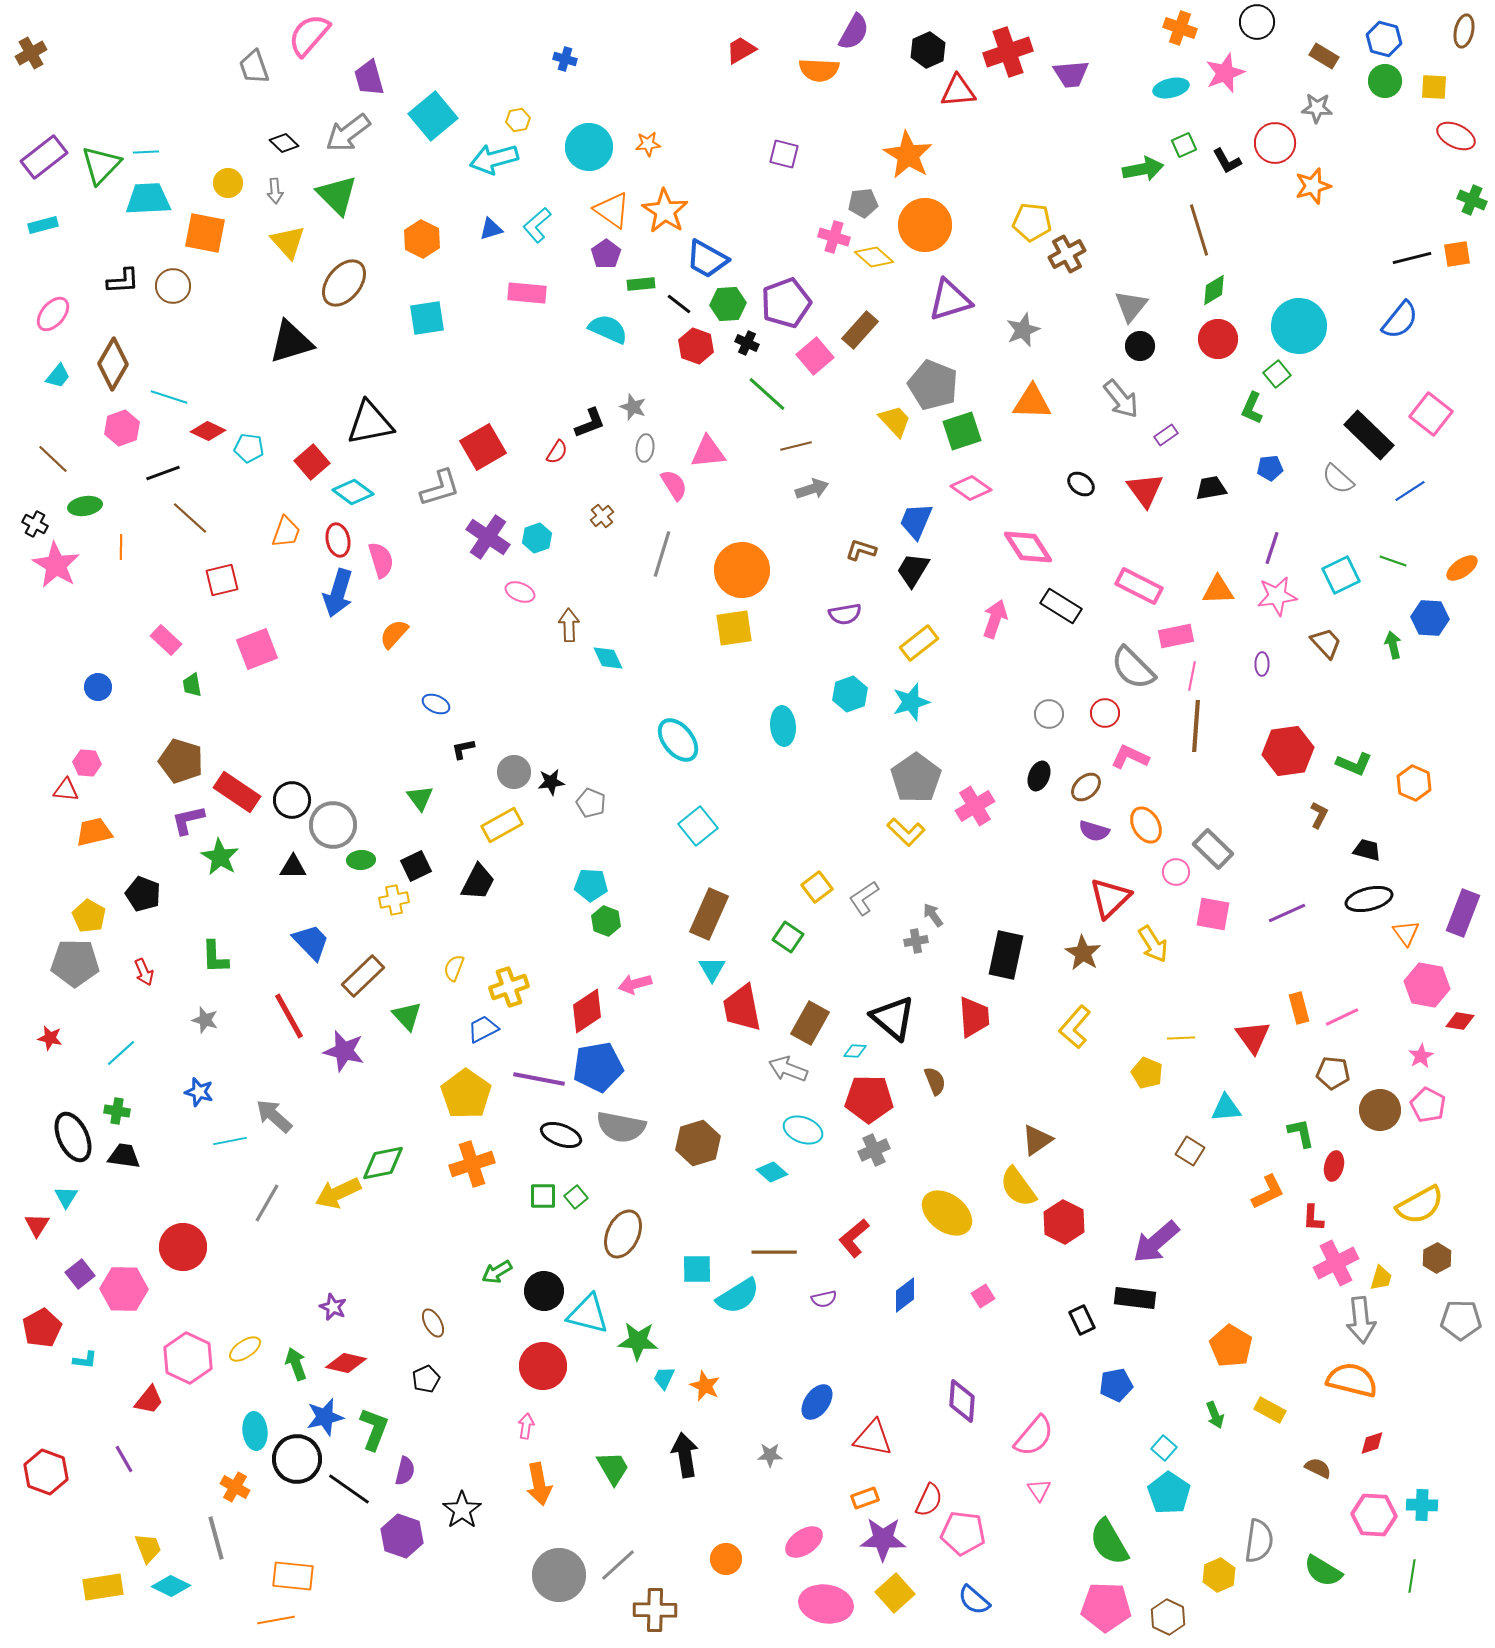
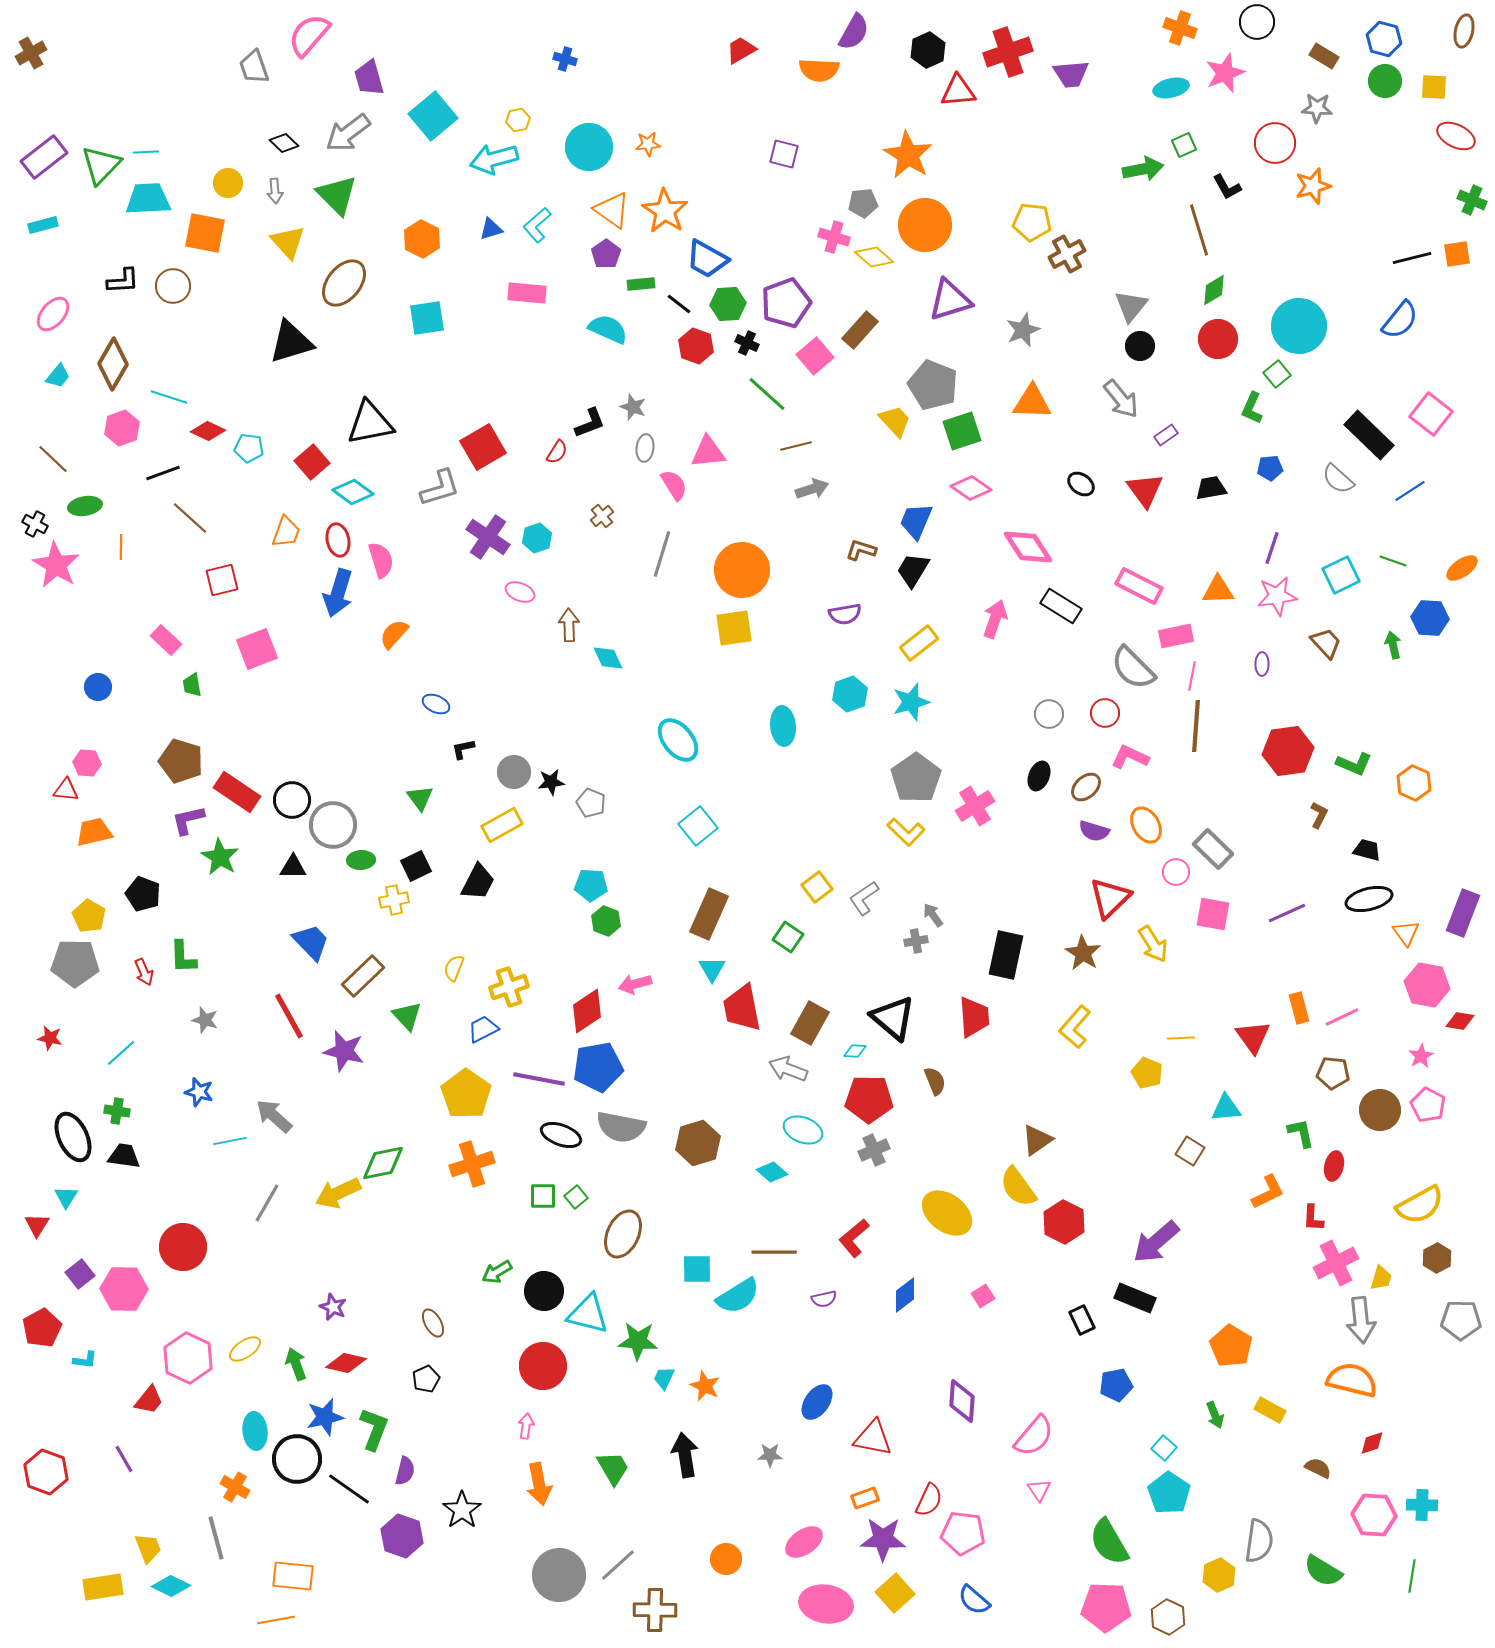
black L-shape at (1227, 161): moved 26 px down
green L-shape at (215, 957): moved 32 px left
black rectangle at (1135, 1298): rotated 15 degrees clockwise
